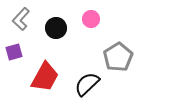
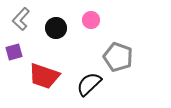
pink circle: moved 1 px down
gray pentagon: rotated 20 degrees counterclockwise
red trapezoid: moved 1 px left, 1 px up; rotated 80 degrees clockwise
black semicircle: moved 2 px right
